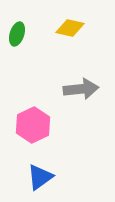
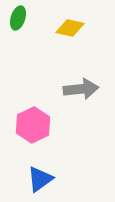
green ellipse: moved 1 px right, 16 px up
blue triangle: moved 2 px down
